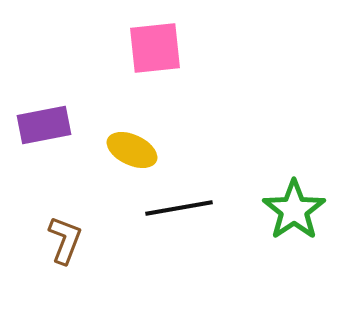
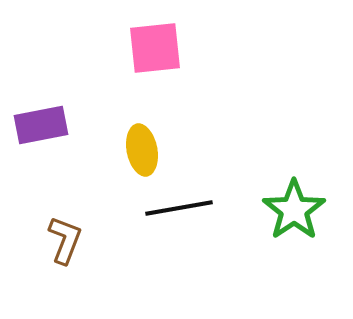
purple rectangle: moved 3 px left
yellow ellipse: moved 10 px right; rotated 54 degrees clockwise
